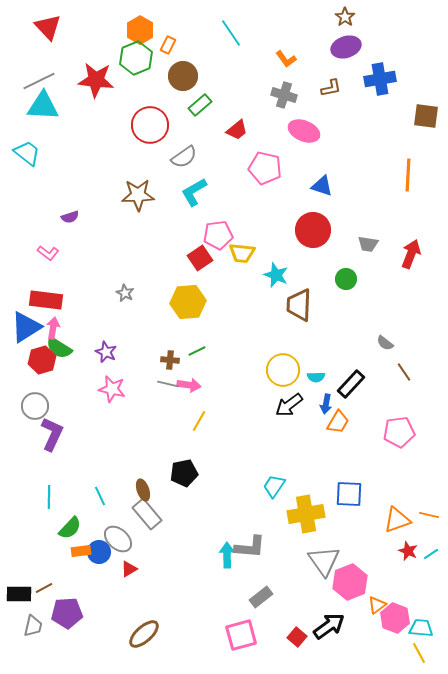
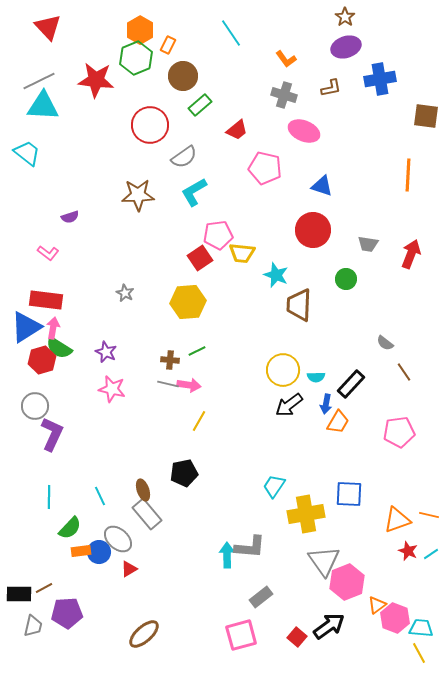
pink hexagon at (350, 582): moved 3 px left
